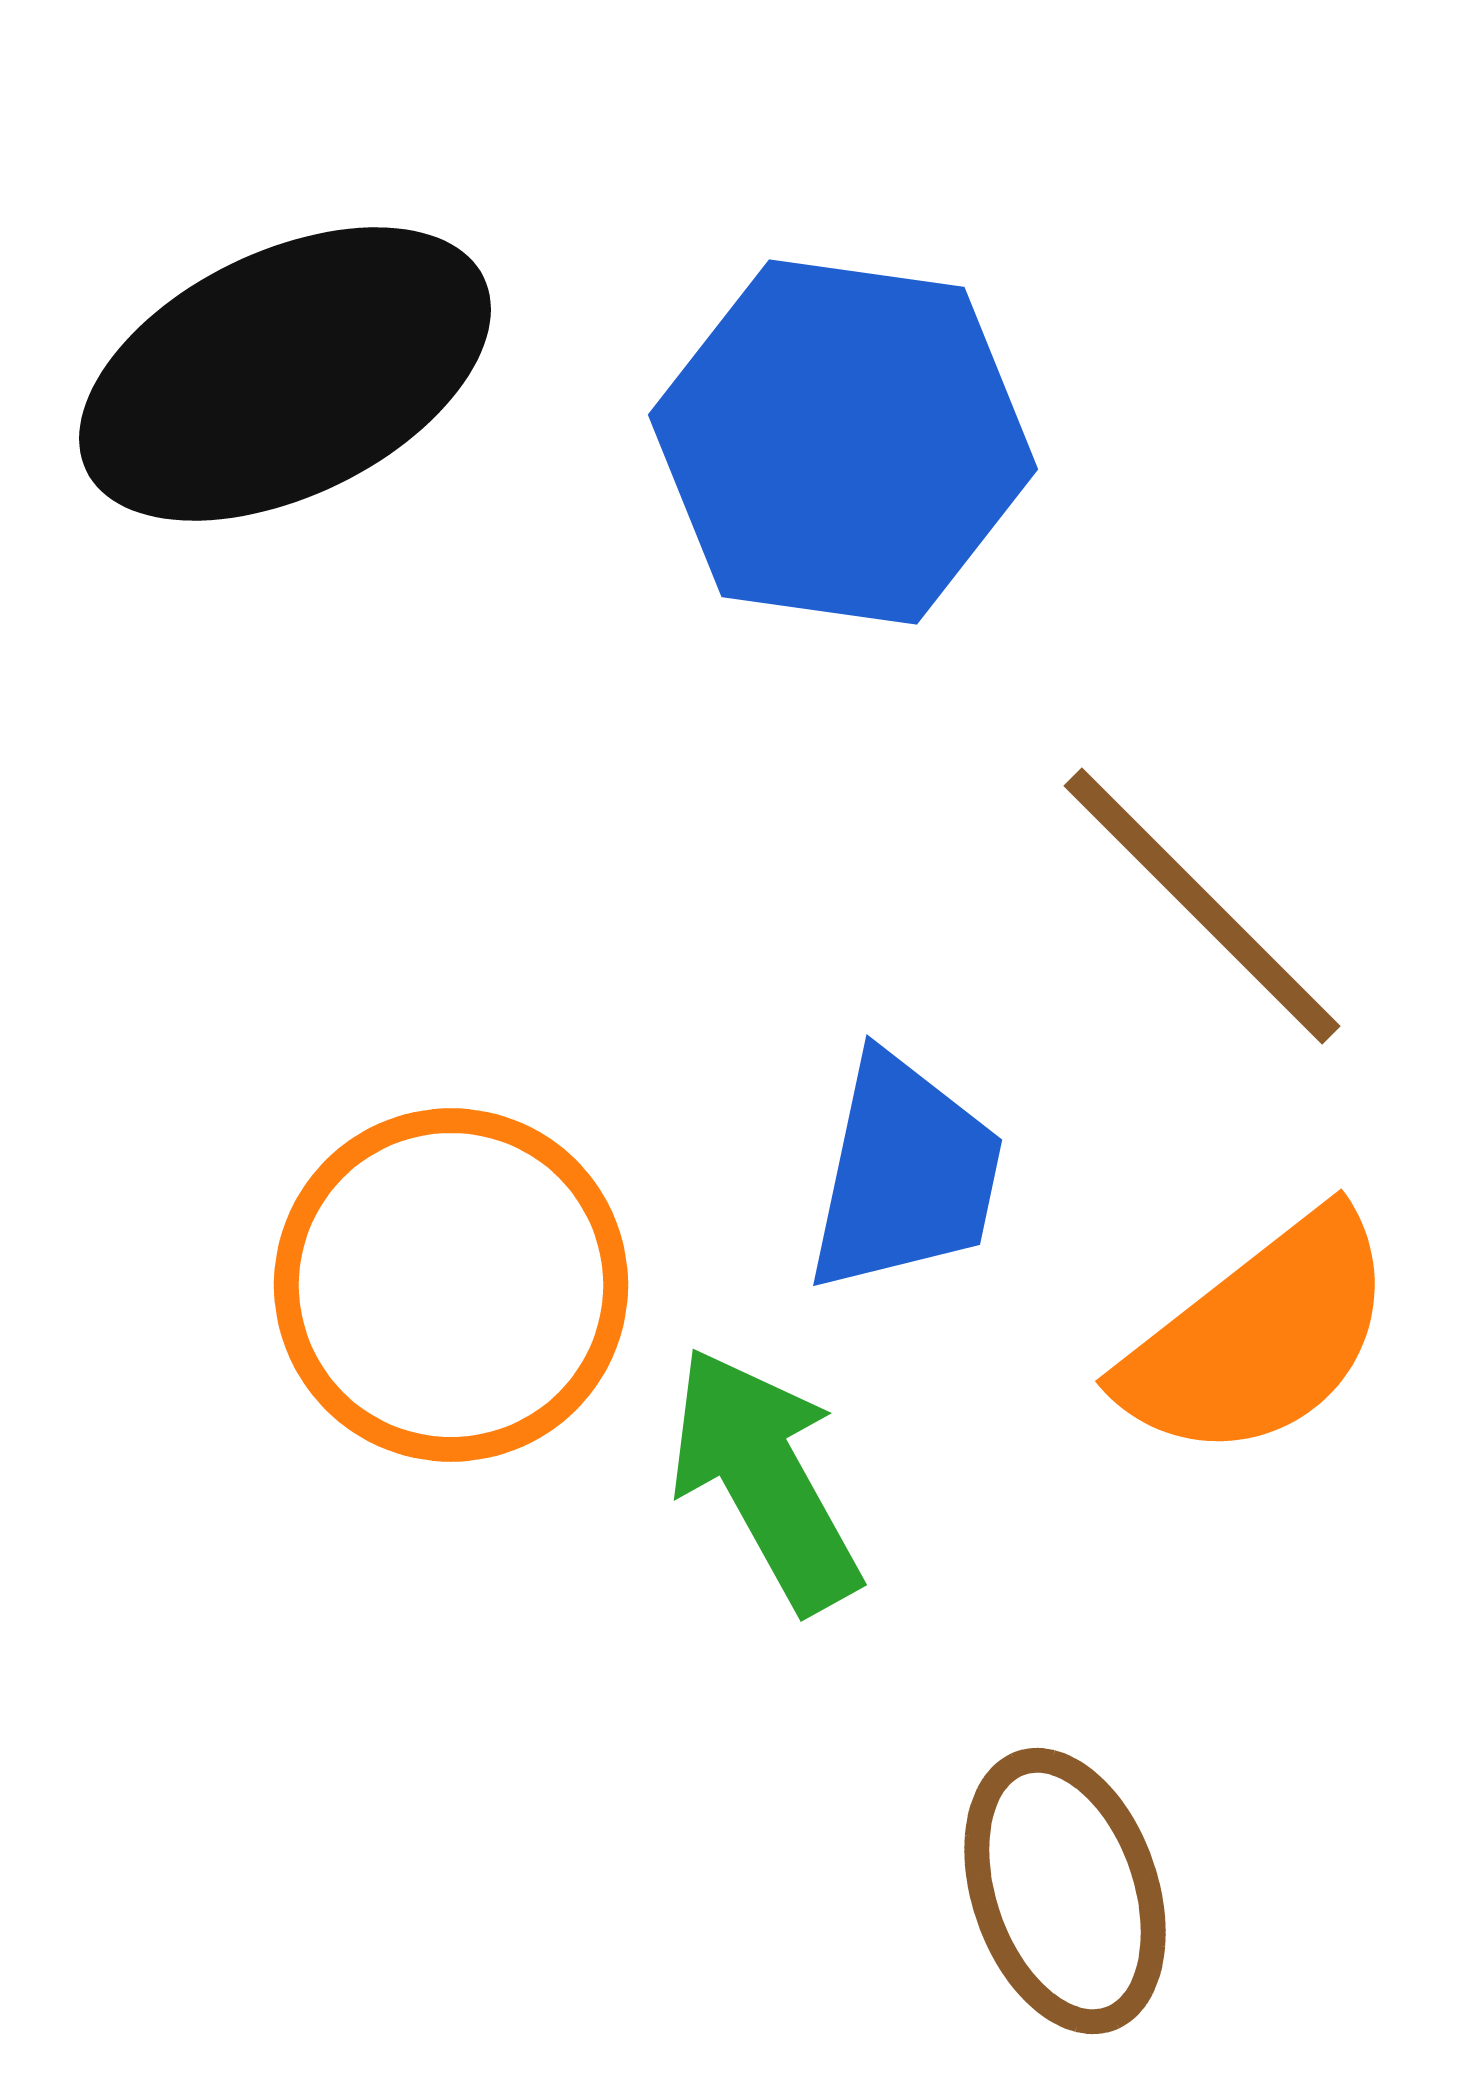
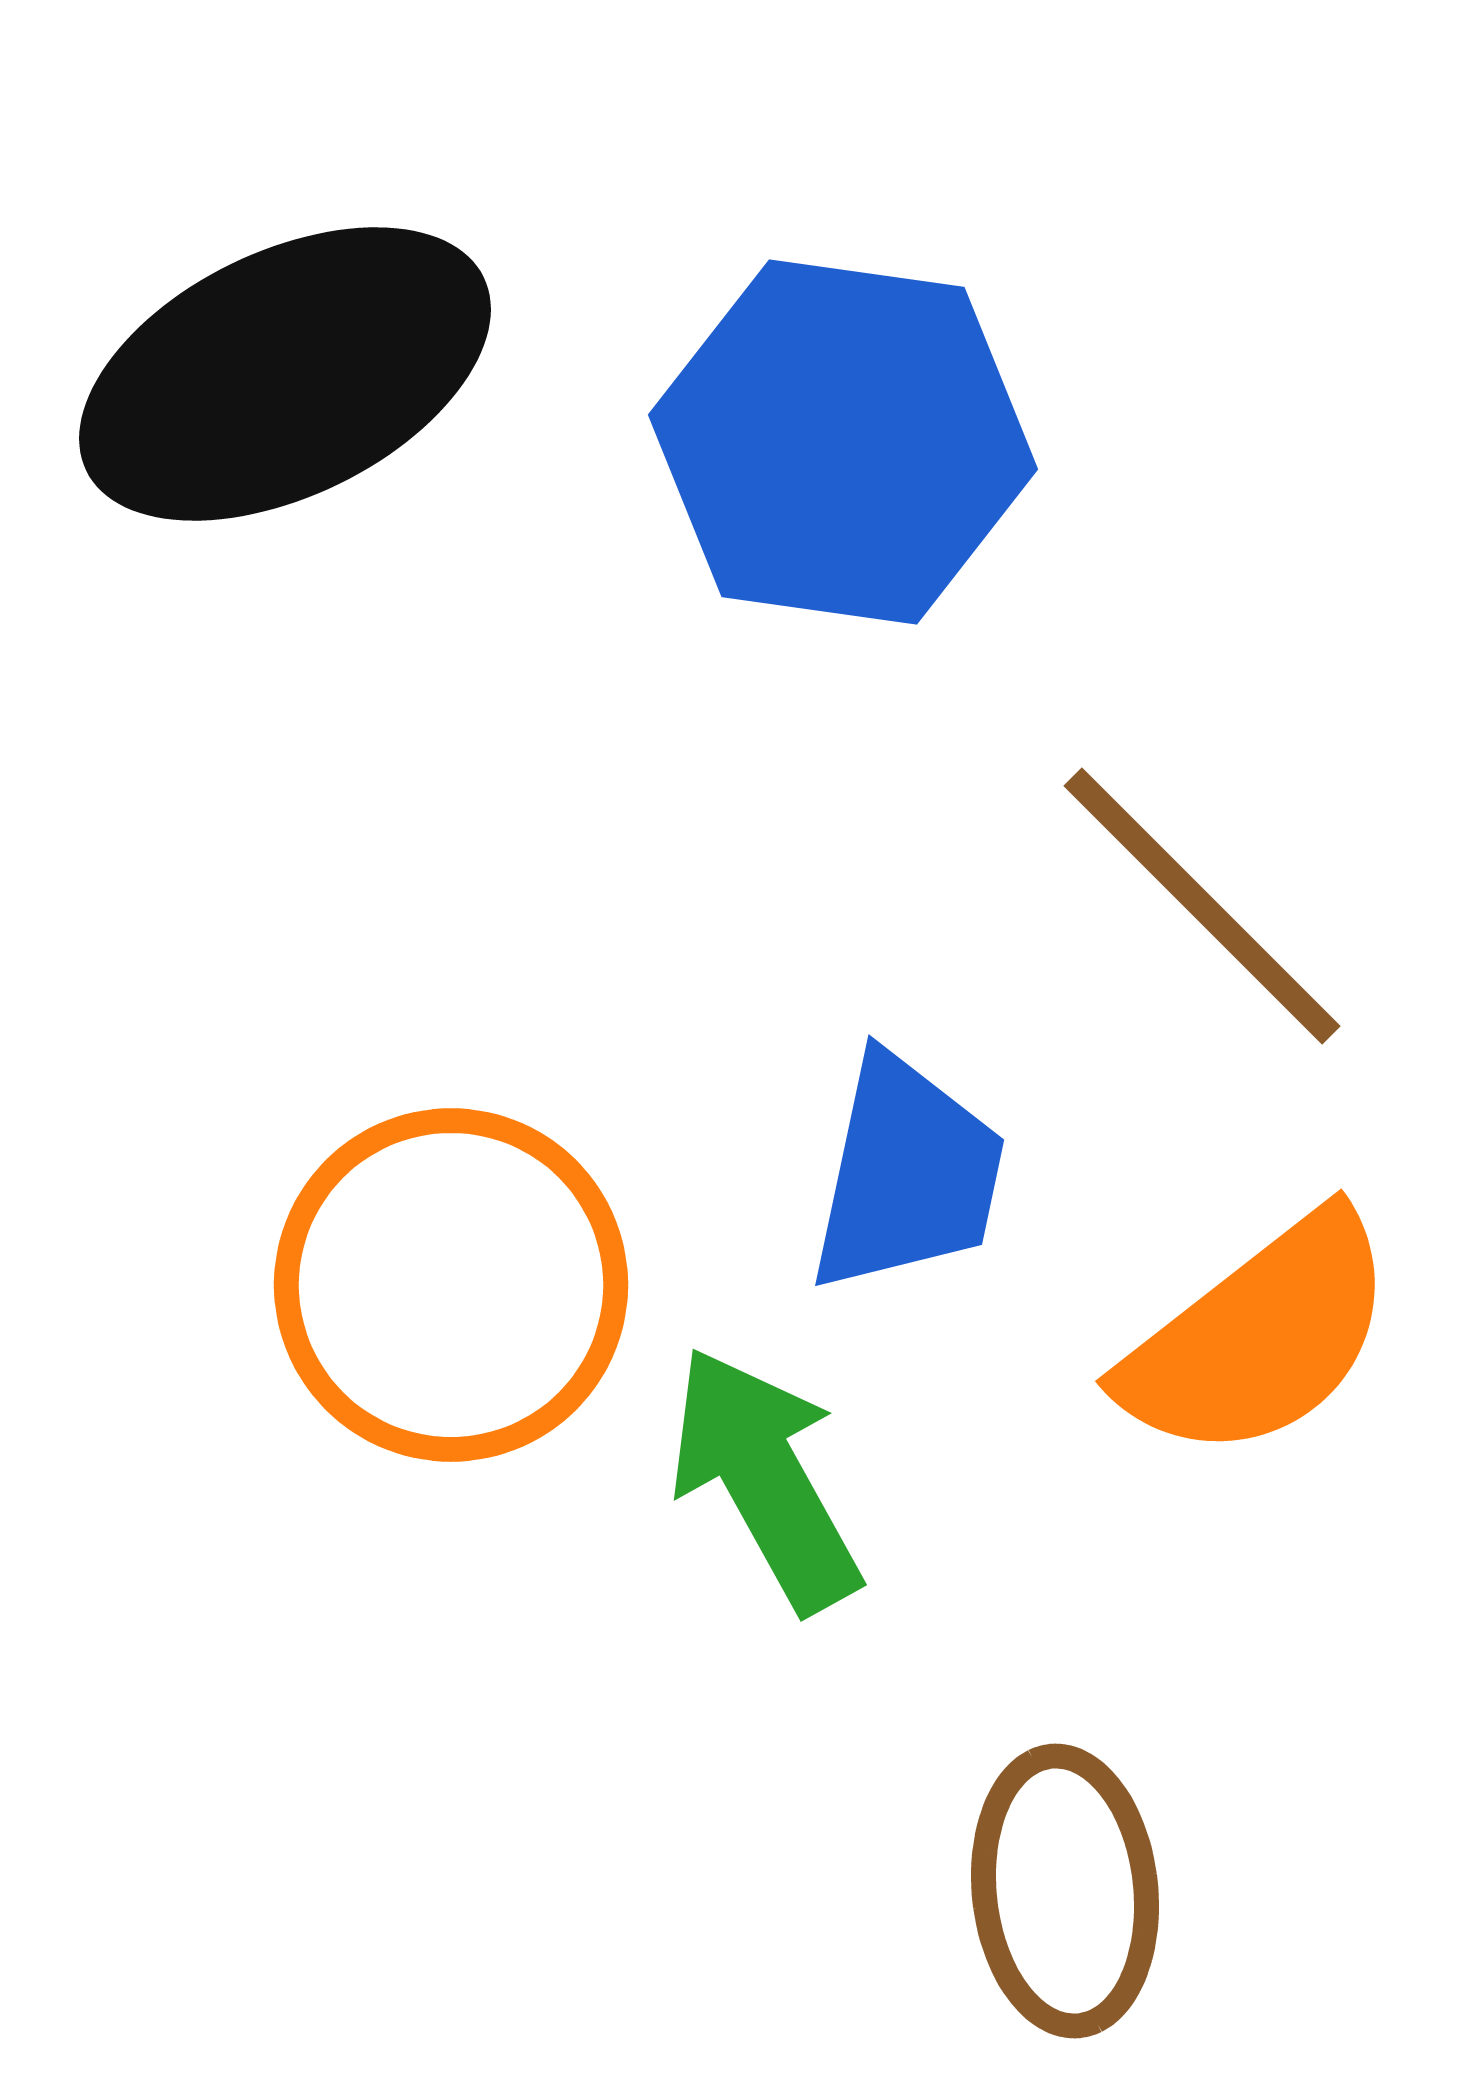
blue trapezoid: moved 2 px right
brown ellipse: rotated 13 degrees clockwise
